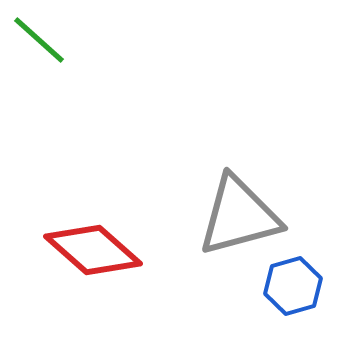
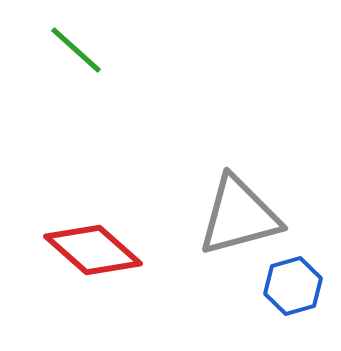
green line: moved 37 px right, 10 px down
